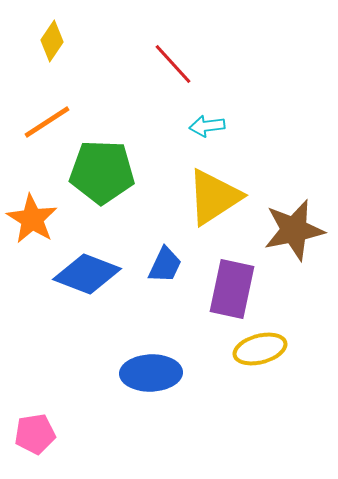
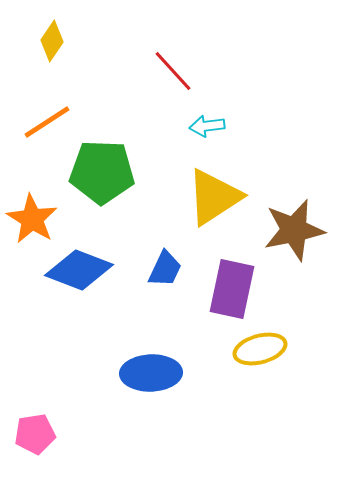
red line: moved 7 px down
blue trapezoid: moved 4 px down
blue diamond: moved 8 px left, 4 px up
